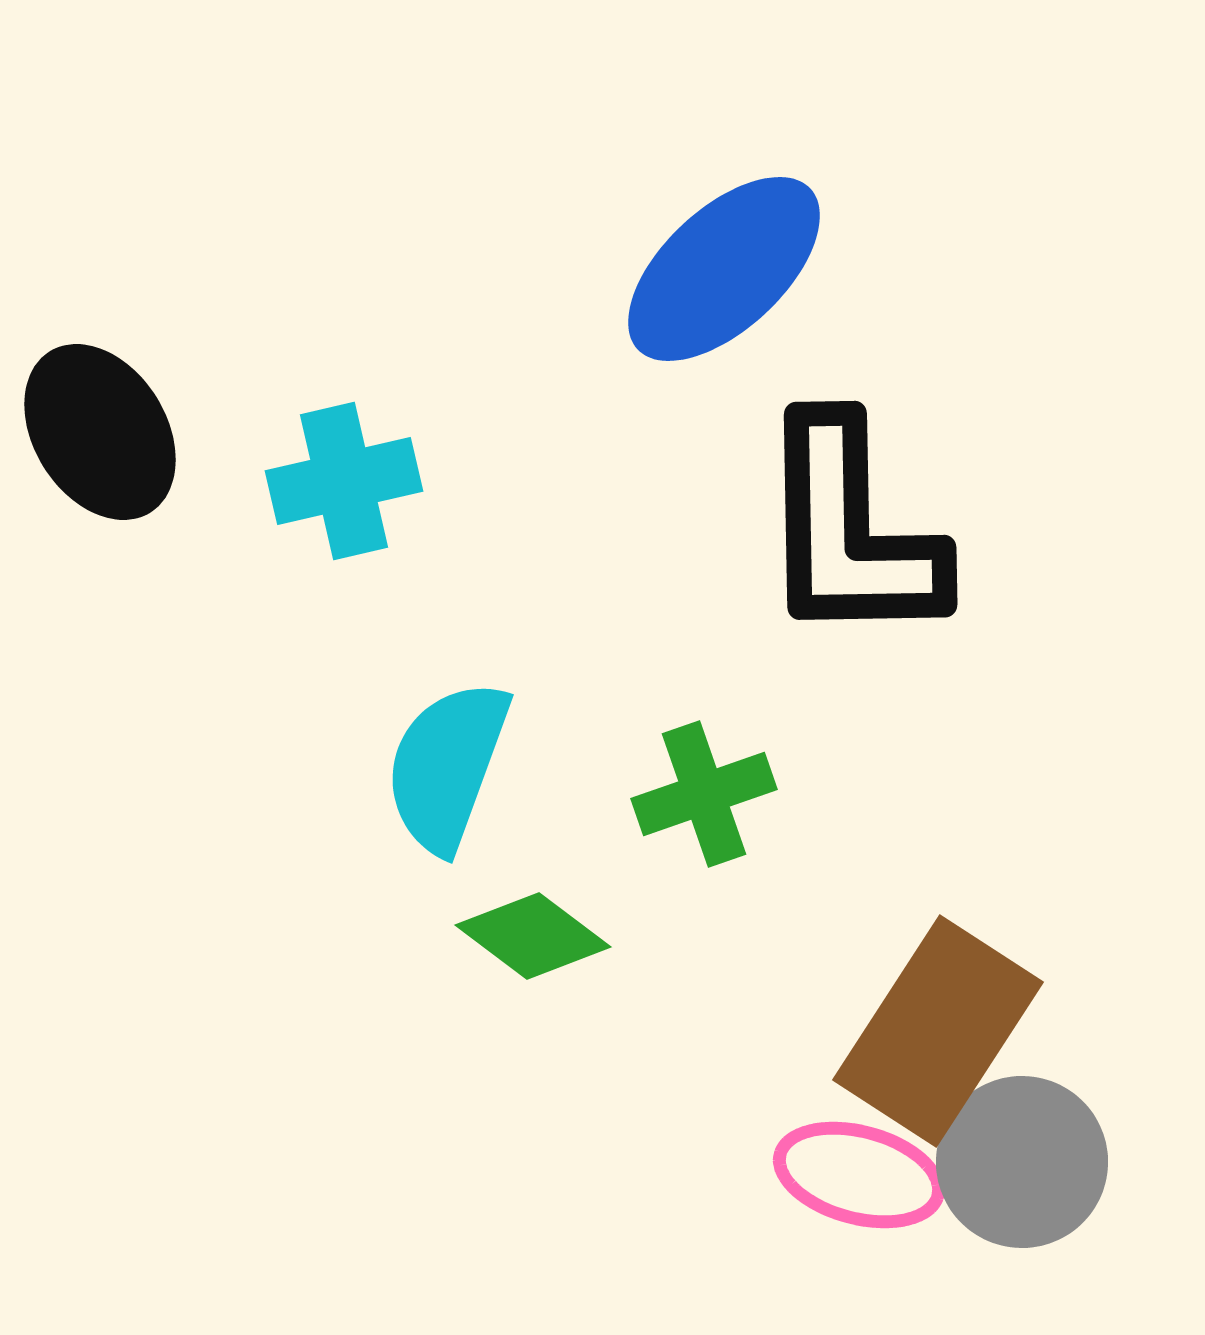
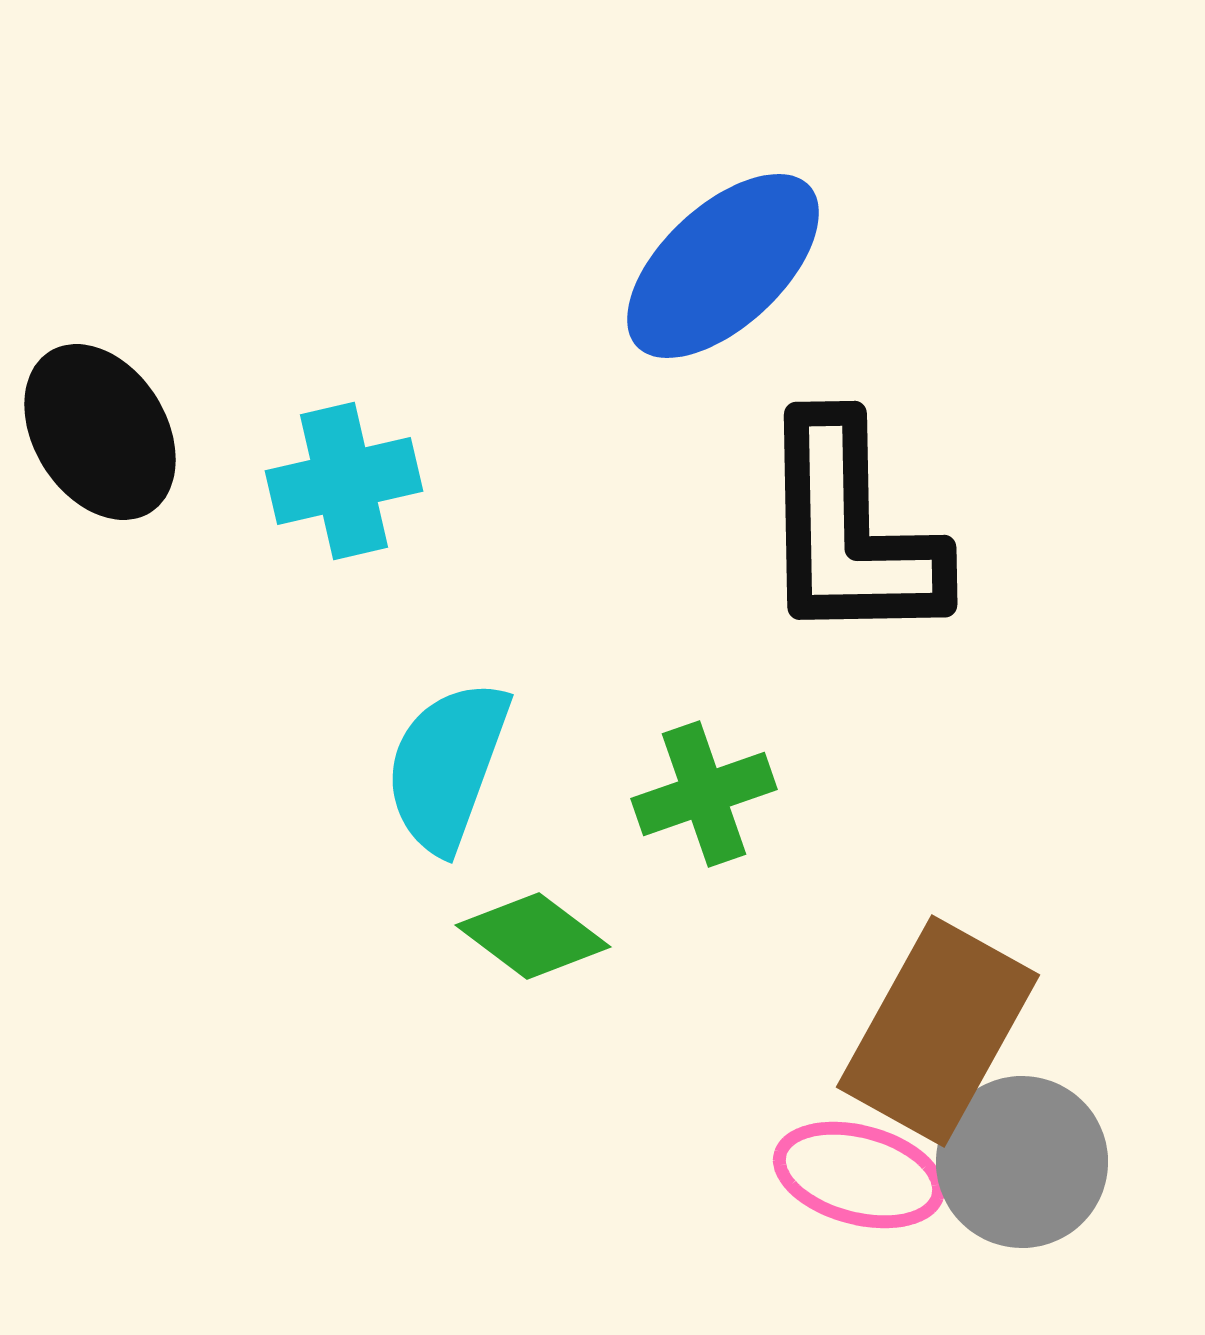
blue ellipse: moved 1 px left, 3 px up
brown rectangle: rotated 4 degrees counterclockwise
